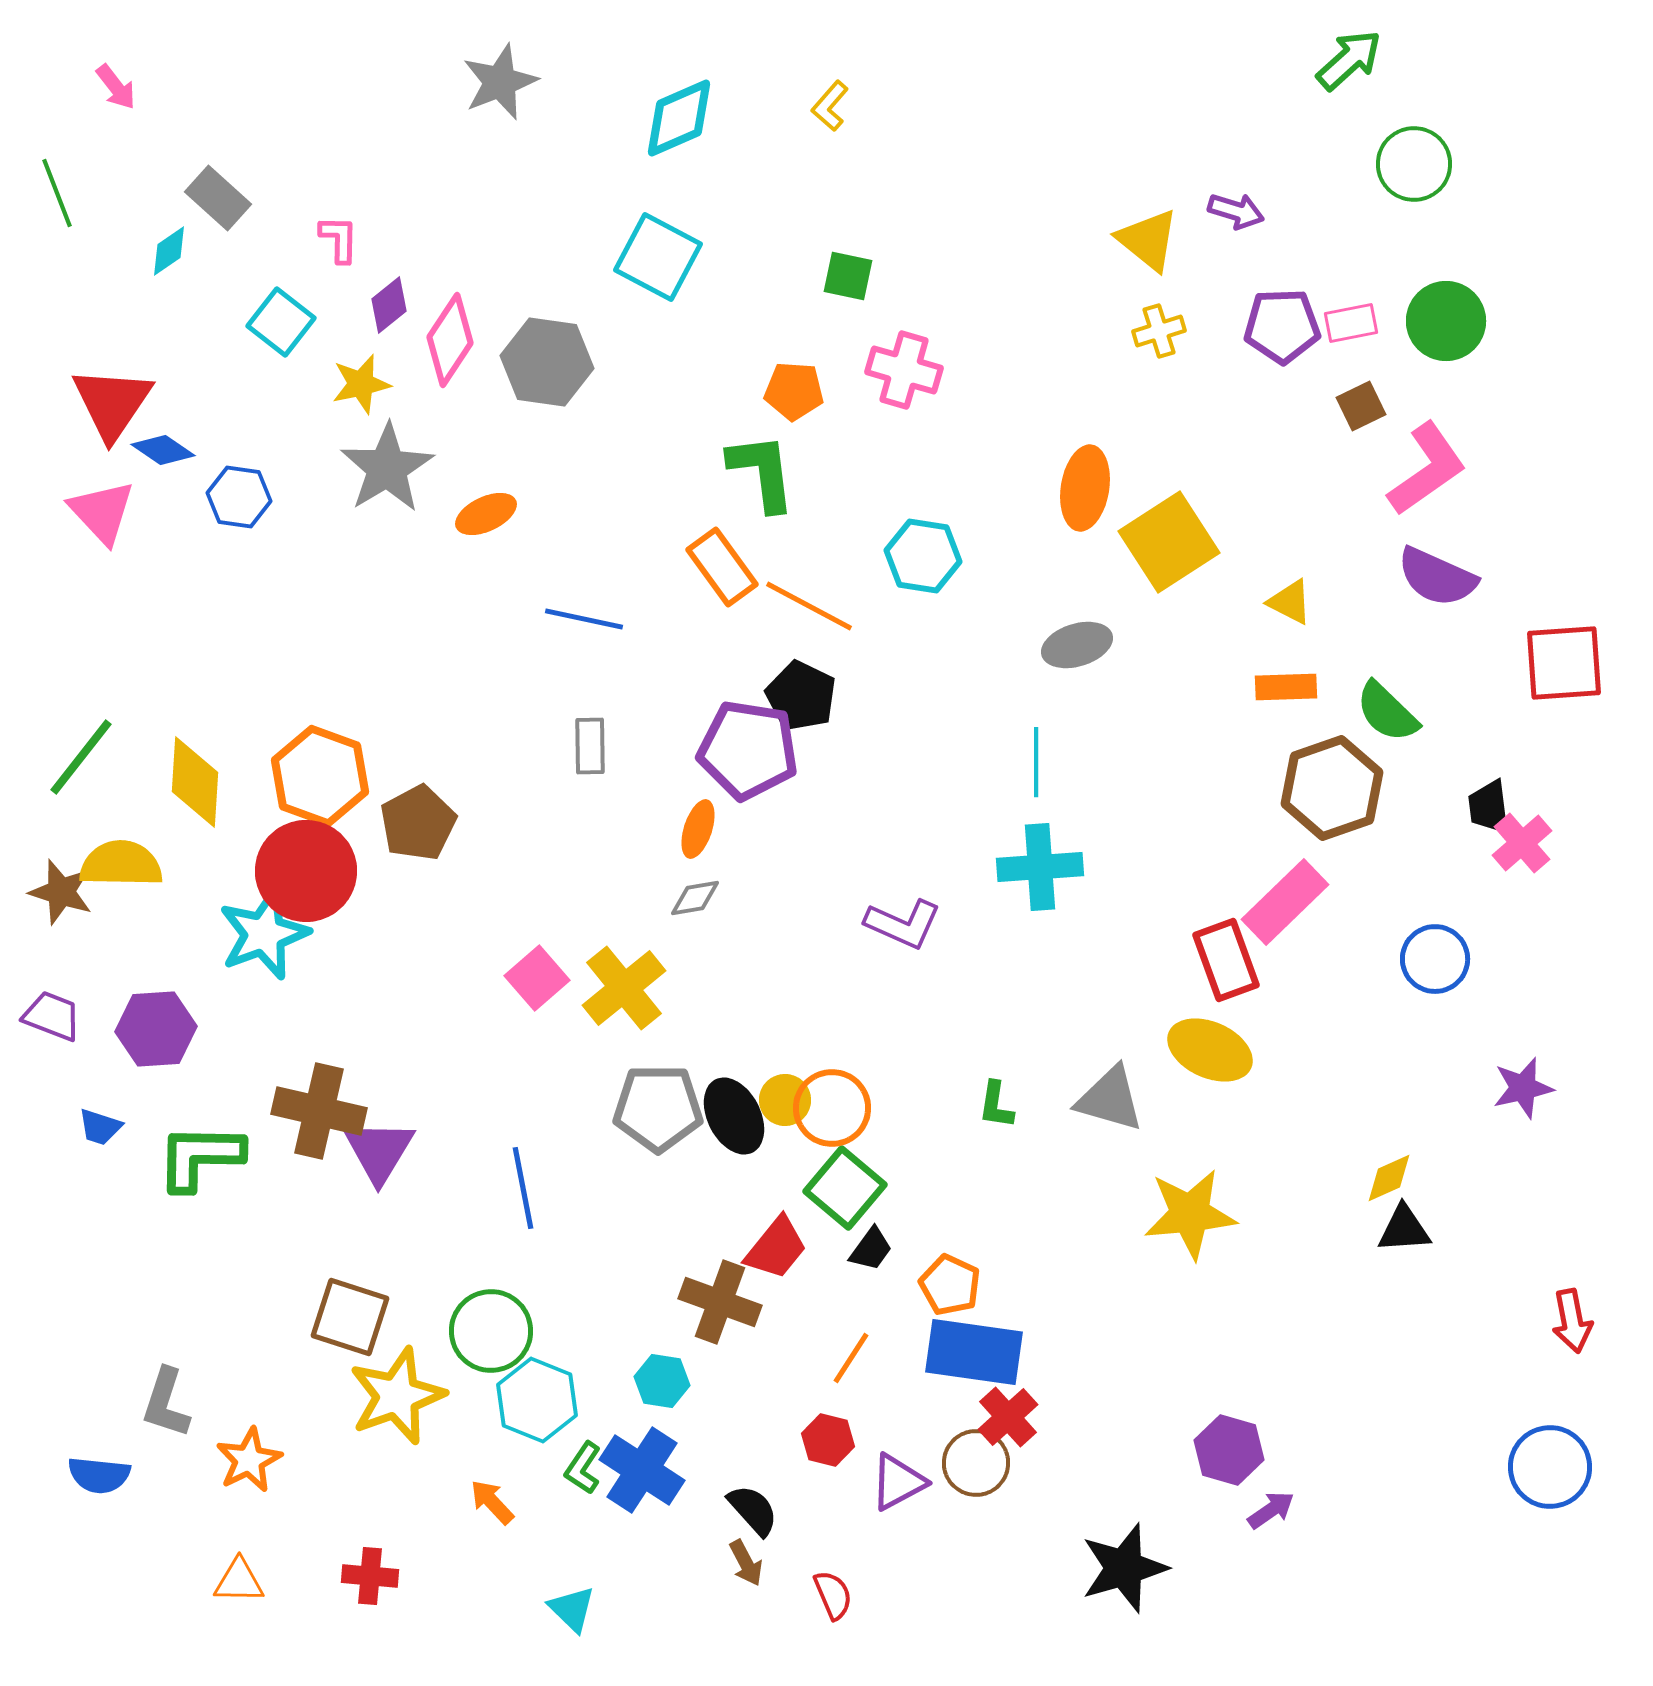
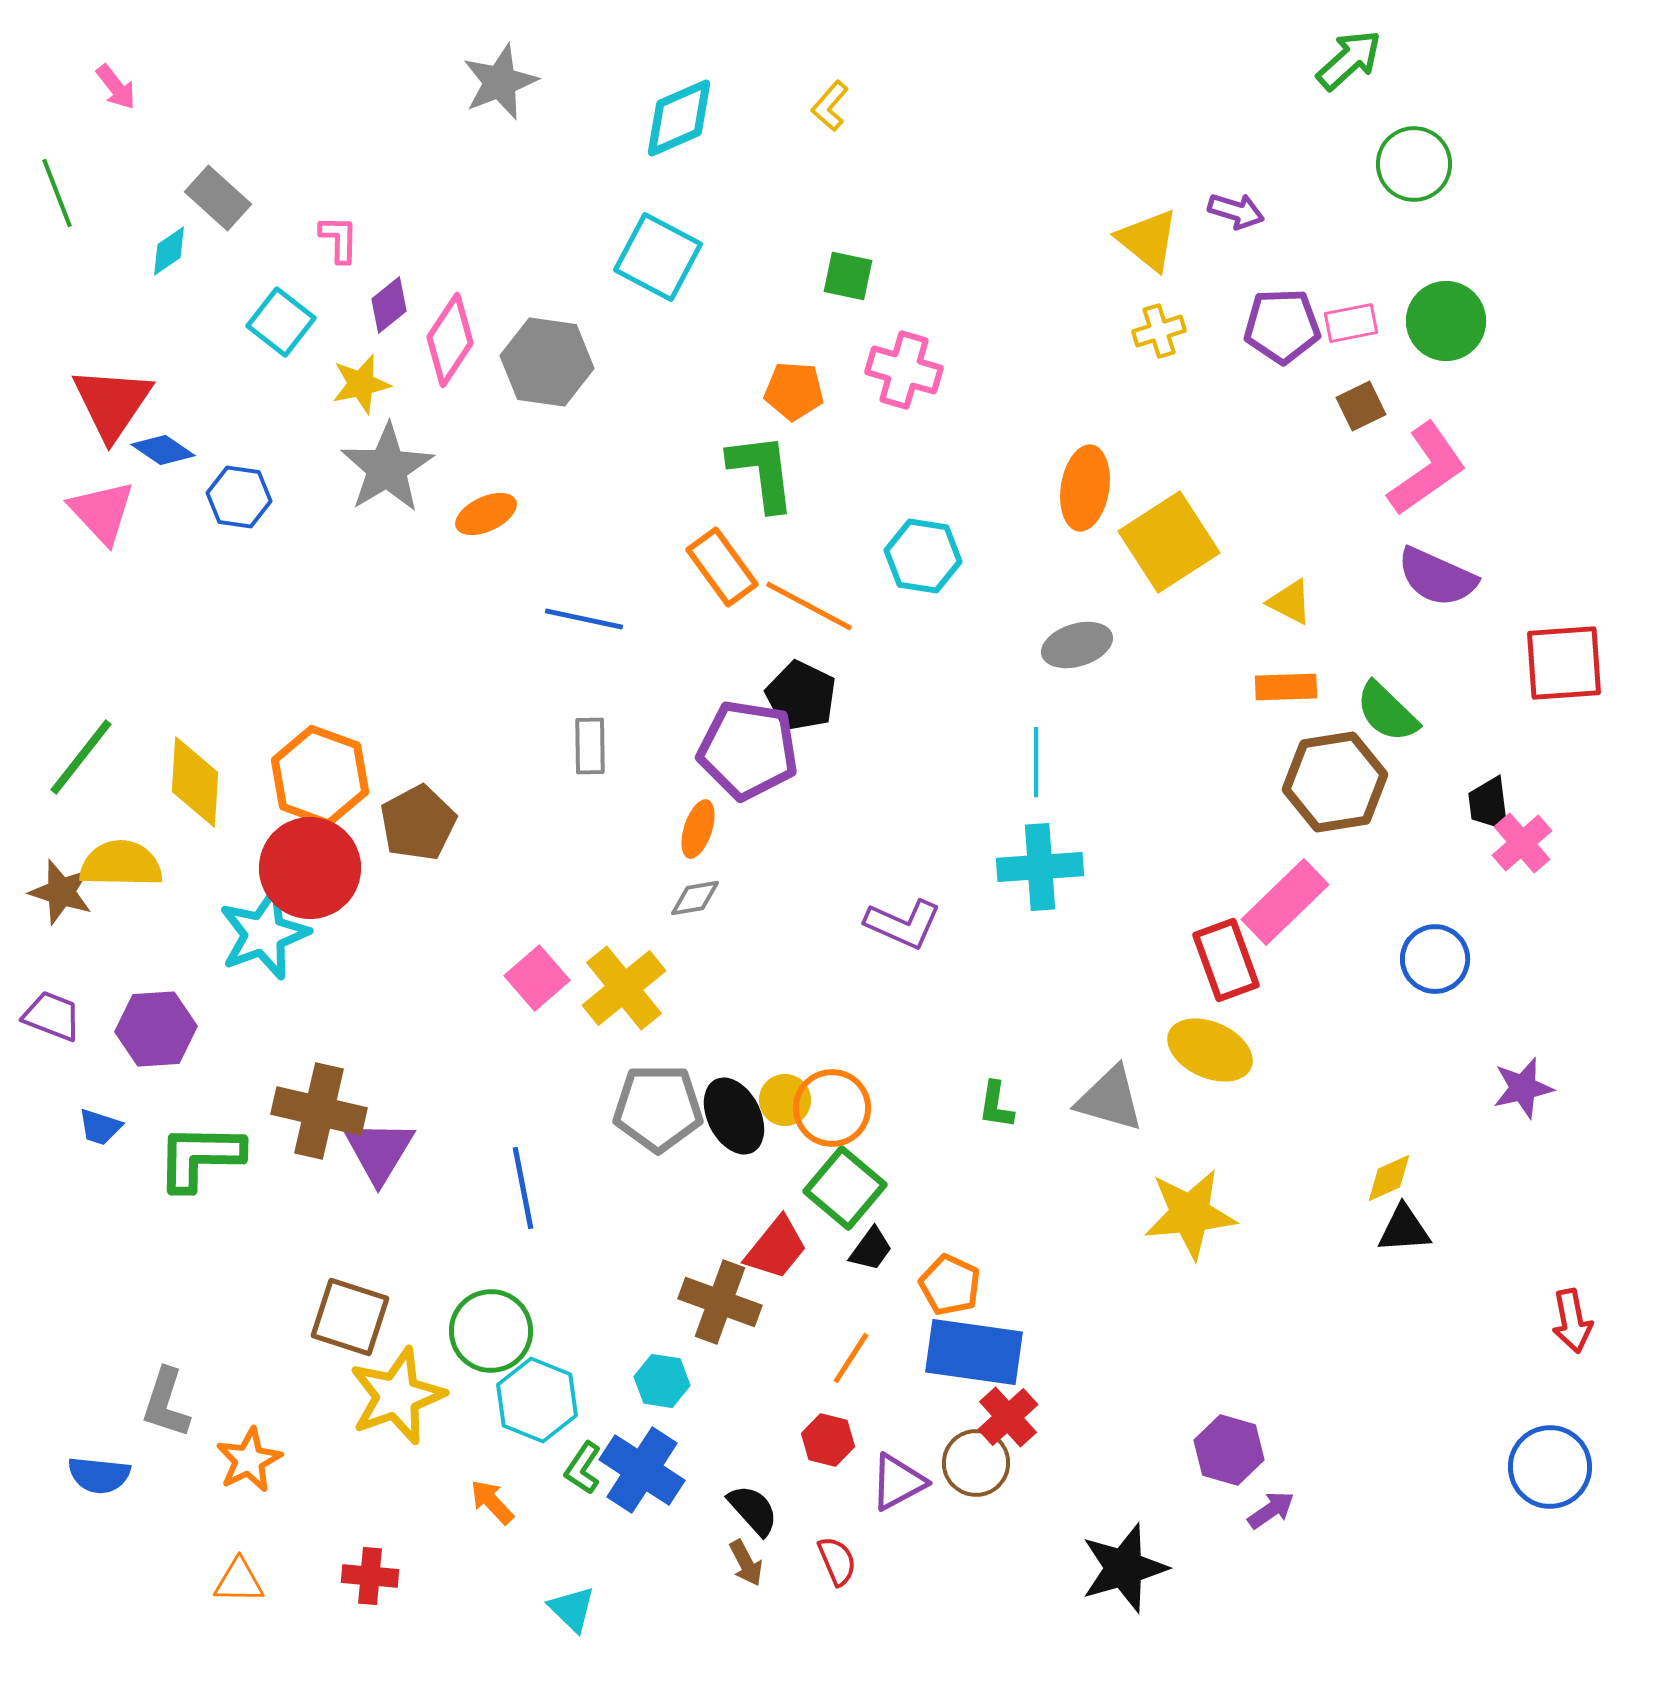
brown hexagon at (1332, 788): moved 3 px right, 6 px up; rotated 10 degrees clockwise
black trapezoid at (1489, 807): moved 3 px up
red circle at (306, 871): moved 4 px right, 3 px up
red semicircle at (833, 1595): moved 4 px right, 34 px up
